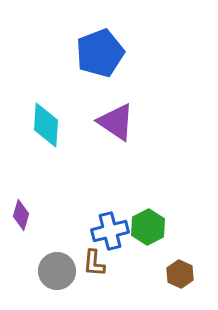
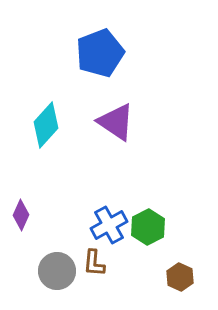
cyan diamond: rotated 39 degrees clockwise
purple diamond: rotated 8 degrees clockwise
blue cross: moved 1 px left, 6 px up; rotated 15 degrees counterclockwise
brown hexagon: moved 3 px down
